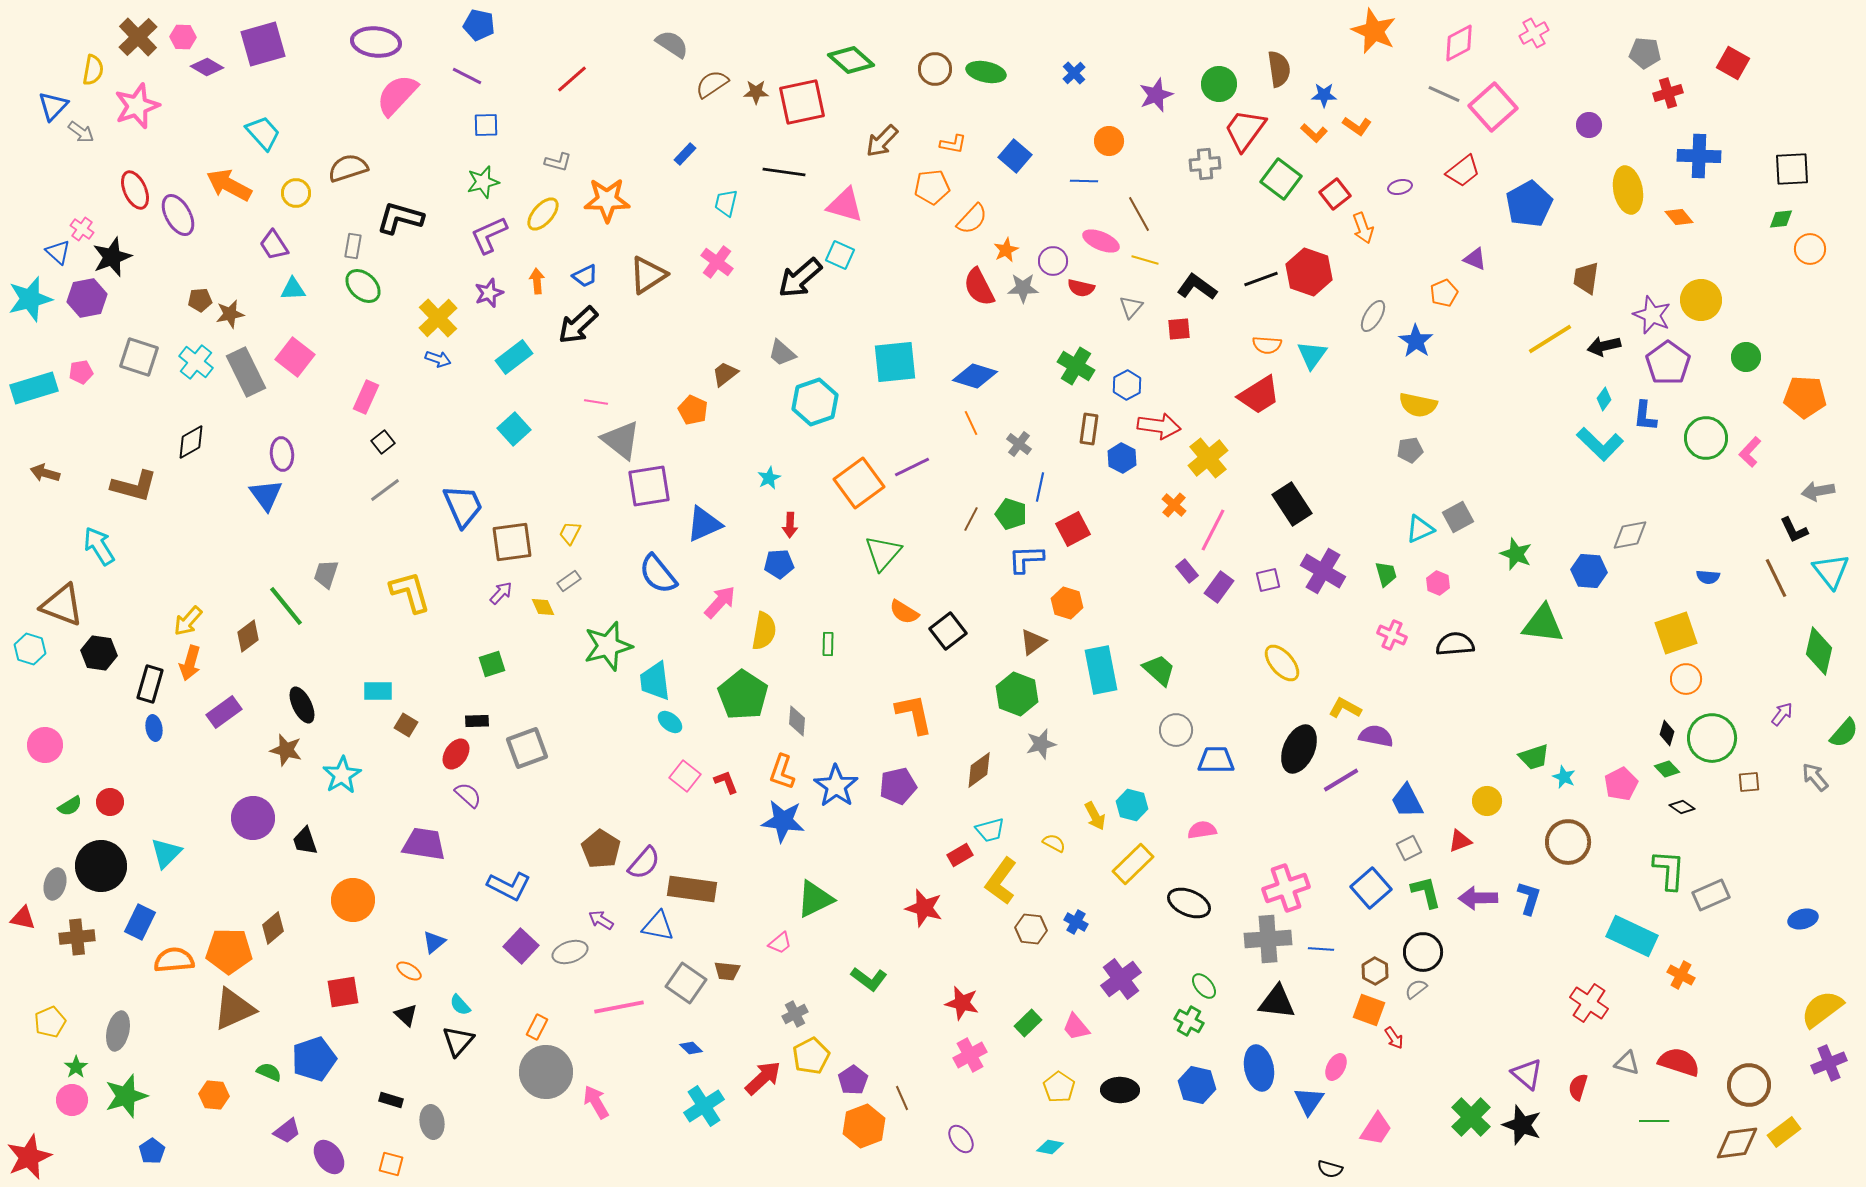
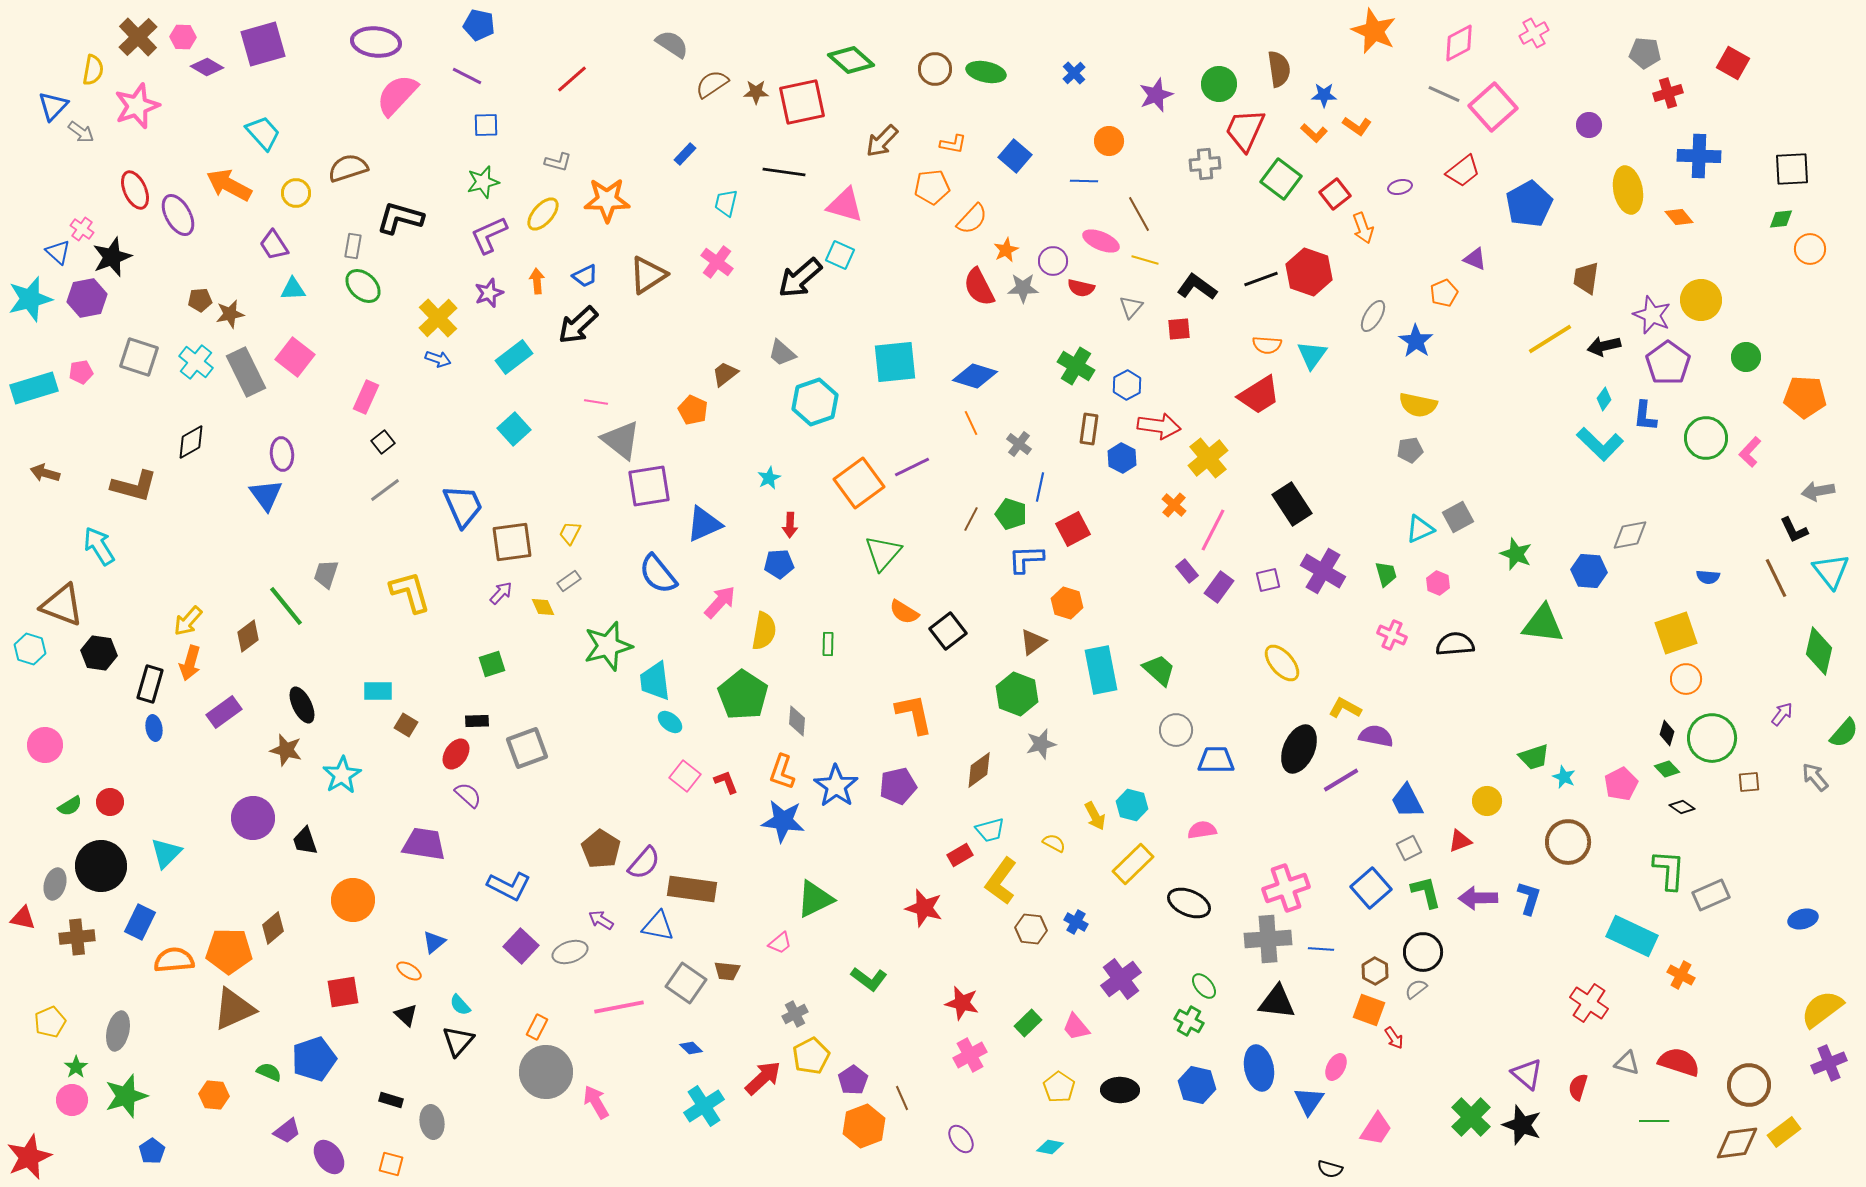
red trapezoid at (1245, 130): rotated 12 degrees counterclockwise
